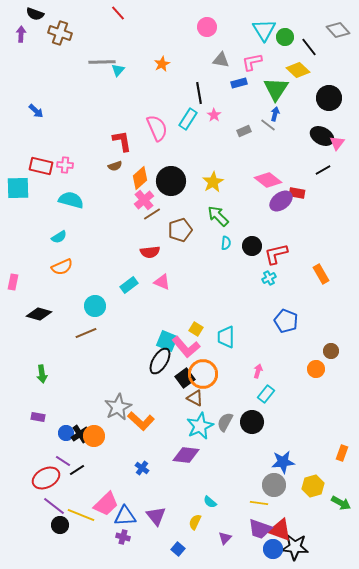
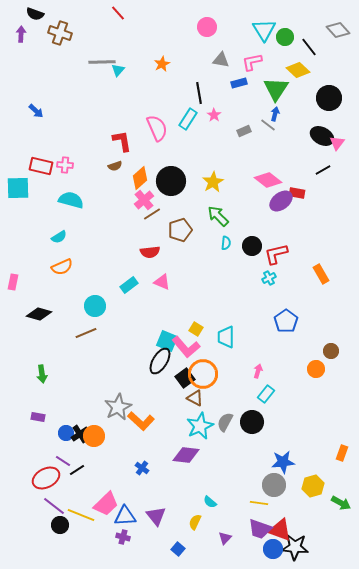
blue pentagon at (286, 321): rotated 15 degrees clockwise
